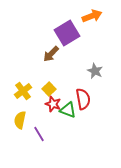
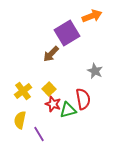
green triangle: rotated 36 degrees counterclockwise
